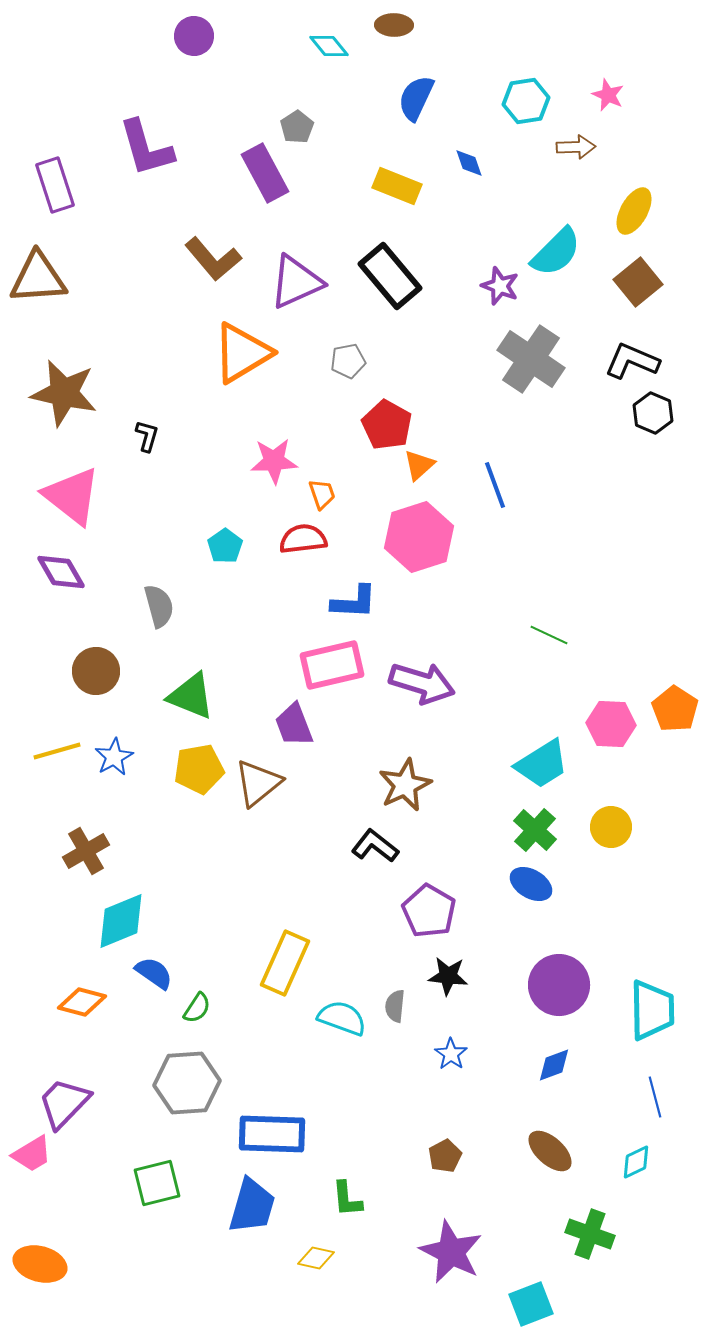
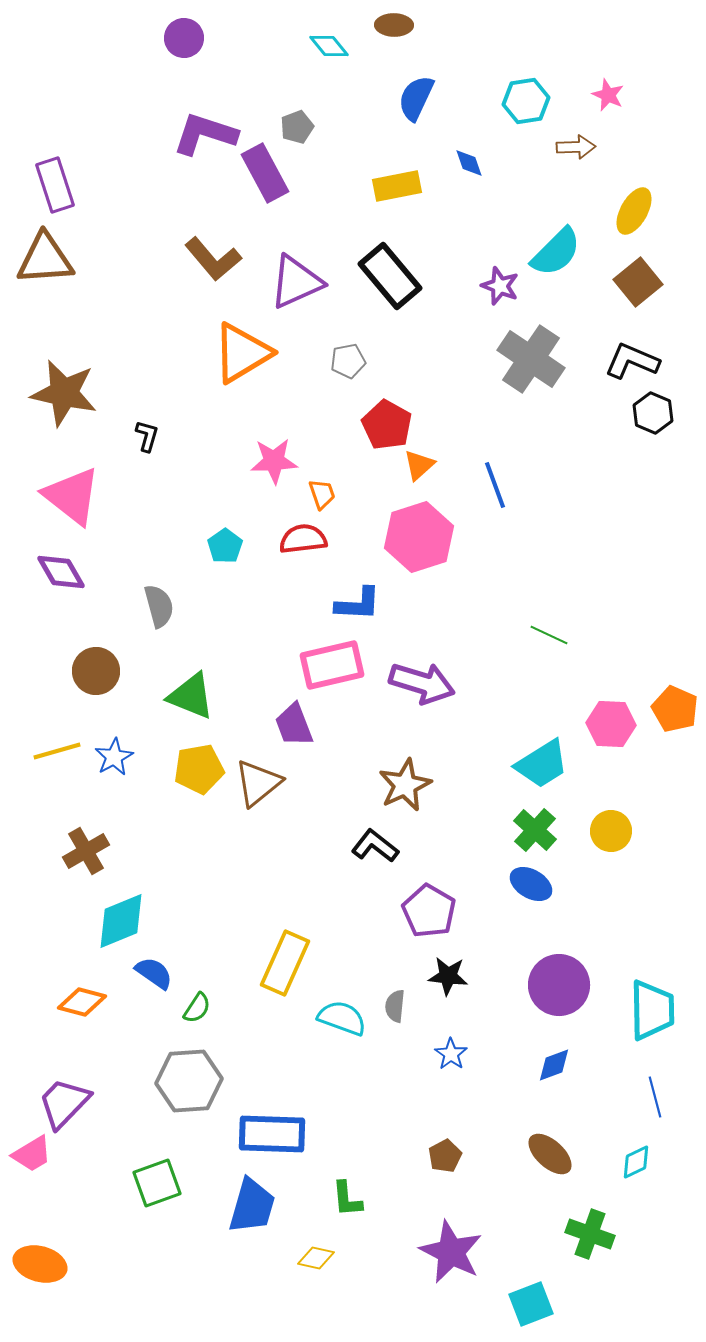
purple circle at (194, 36): moved 10 px left, 2 px down
gray pentagon at (297, 127): rotated 12 degrees clockwise
purple L-shape at (146, 148): moved 59 px right, 14 px up; rotated 124 degrees clockwise
yellow rectangle at (397, 186): rotated 33 degrees counterclockwise
brown triangle at (38, 278): moved 7 px right, 19 px up
blue L-shape at (354, 602): moved 4 px right, 2 px down
orange pentagon at (675, 709): rotated 9 degrees counterclockwise
yellow circle at (611, 827): moved 4 px down
gray hexagon at (187, 1083): moved 2 px right, 2 px up
brown ellipse at (550, 1151): moved 3 px down
green square at (157, 1183): rotated 6 degrees counterclockwise
